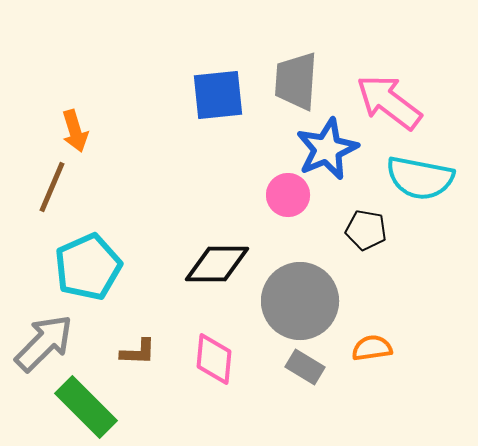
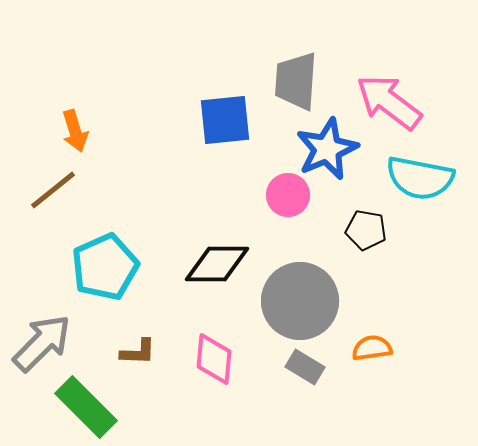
blue square: moved 7 px right, 25 px down
brown line: moved 1 px right, 3 px down; rotated 28 degrees clockwise
cyan pentagon: moved 17 px right
gray arrow: moved 2 px left
